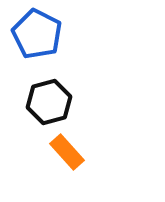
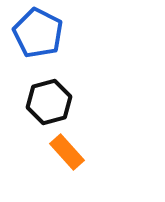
blue pentagon: moved 1 px right, 1 px up
